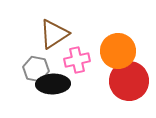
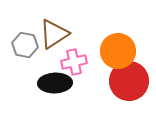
pink cross: moved 3 px left, 2 px down
gray hexagon: moved 11 px left, 24 px up
black ellipse: moved 2 px right, 1 px up
